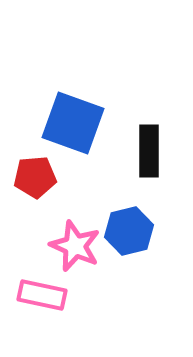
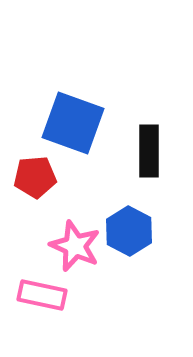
blue hexagon: rotated 18 degrees counterclockwise
